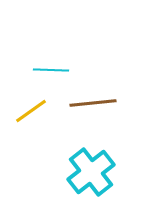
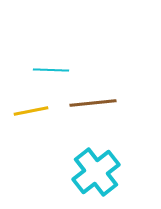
yellow line: rotated 24 degrees clockwise
cyan cross: moved 5 px right
